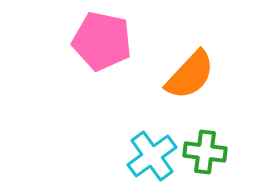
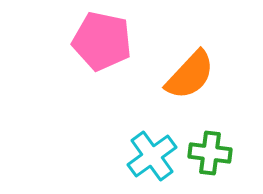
green cross: moved 5 px right, 1 px down
